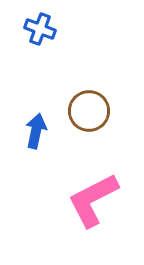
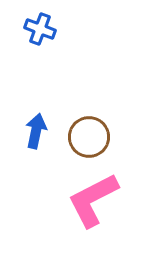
brown circle: moved 26 px down
